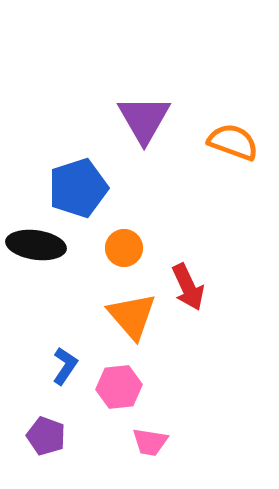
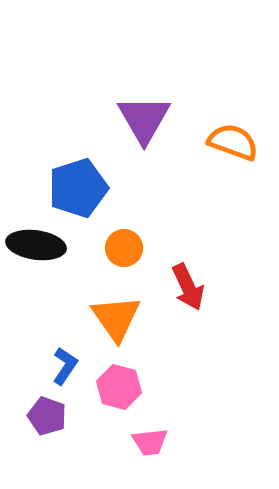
orange triangle: moved 16 px left, 2 px down; rotated 6 degrees clockwise
pink hexagon: rotated 21 degrees clockwise
purple pentagon: moved 1 px right, 20 px up
pink trapezoid: rotated 15 degrees counterclockwise
